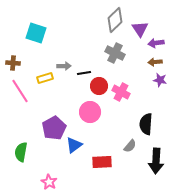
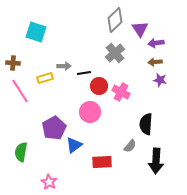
cyan square: moved 1 px up
gray cross: rotated 24 degrees clockwise
